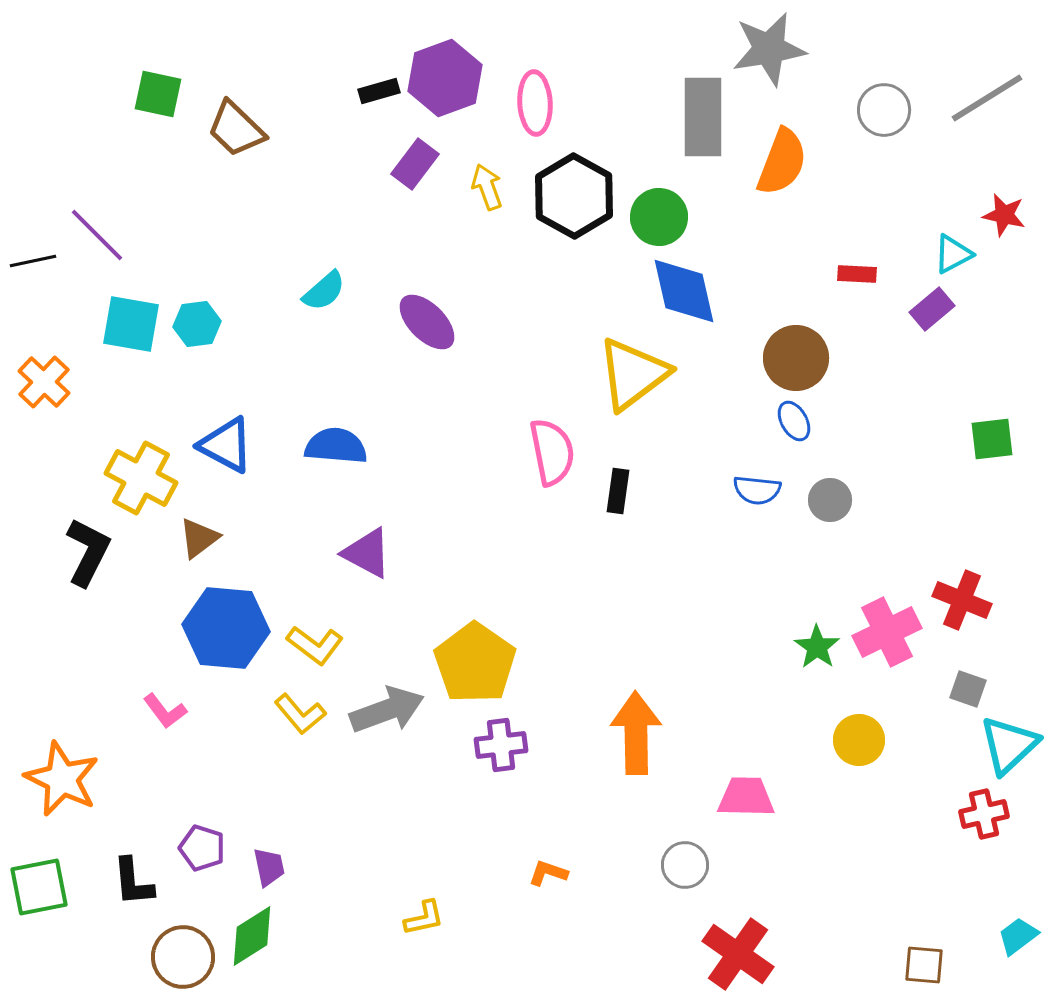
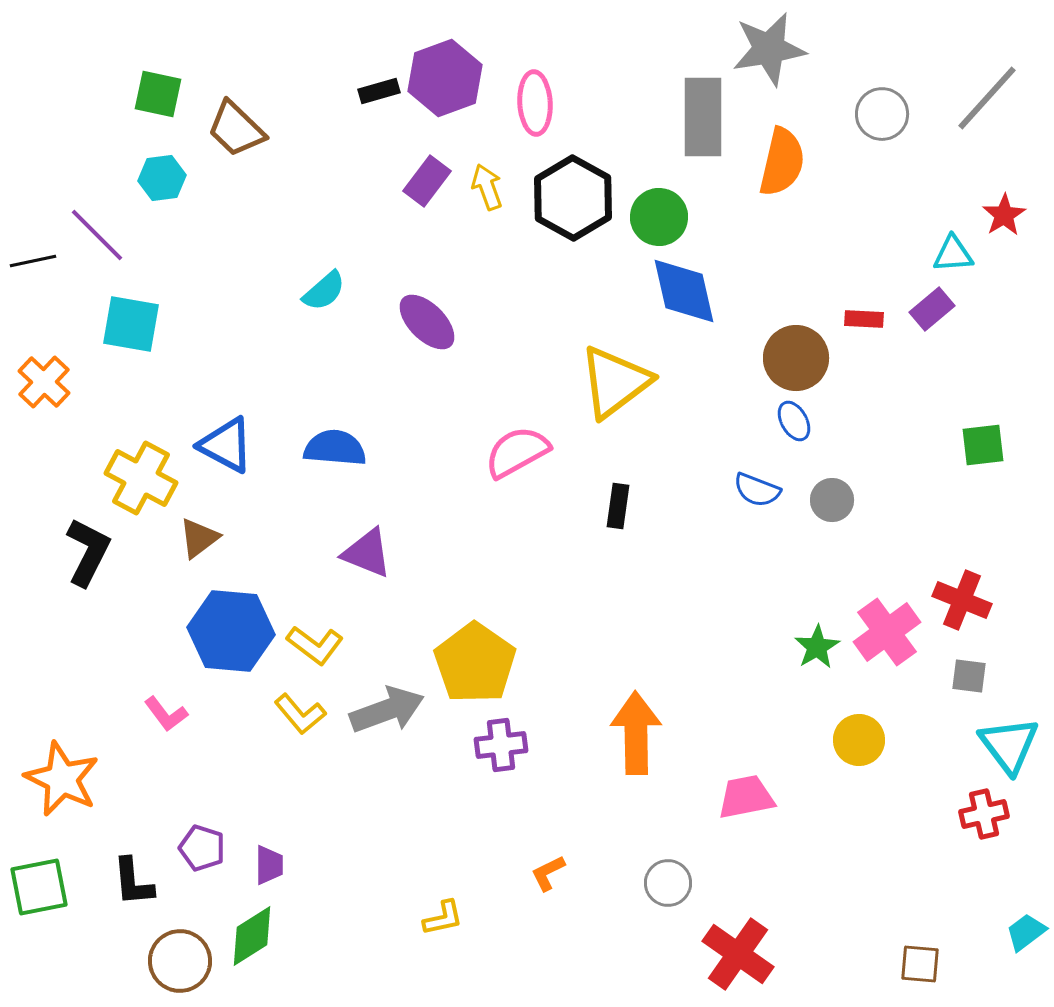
gray line at (987, 98): rotated 16 degrees counterclockwise
gray circle at (884, 110): moved 2 px left, 4 px down
orange semicircle at (782, 162): rotated 8 degrees counterclockwise
purple rectangle at (415, 164): moved 12 px right, 17 px down
black hexagon at (574, 196): moved 1 px left, 2 px down
red star at (1004, 215): rotated 27 degrees clockwise
cyan triangle at (953, 254): rotated 24 degrees clockwise
red rectangle at (857, 274): moved 7 px right, 45 px down
cyan hexagon at (197, 324): moved 35 px left, 146 px up
yellow triangle at (633, 374): moved 18 px left, 8 px down
green square at (992, 439): moved 9 px left, 6 px down
blue semicircle at (336, 446): moved 1 px left, 2 px down
pink semicircle at (552, 452): moved 35 px left; rotated 108 degrees counterclockwise
blue semicircle at (757, 490): rotated 15 degrees clockwise
black rectangle at (618, 491): moved 15 px down
gray circle at (830, 500): moved 2 px right
purple triangle at (367, 553): rotated 6 degrees counterclockwise
blue hexagon at (226, 628): moved 5 px right, 3 px down
pink cross at (887, 632): rotated 10 degrees counterclockwise
green star at (817, 647): rotated 6 degrees clockwise
gray square at (968, 689): moved 1 px right, 13 px up; rotated 12 degrees counterclockwise
pink L-shape at (165, 711): moved 1 px right, 3 px down
cyan triangle at (1009, 745): rotated 24 degrees counterclockwise
pink trapezoid at (746, 797): rotated 12 degrees counterclockwise
gray circle at (685, 865): moved 17 px left, 18 px down
purple trapezoid at (269, 867): moved 2 px up; rotated 12 degrees clockwise
orange L-shape at (548, 873): rotated 45 degrees counterclockwise
yellow L-shape at (424, 918): moved 19 px right
cyan trapezoid at (1018, 936): moved 8 px right, 4 px up
brown circle at (183, 957): moved 3 px left, 4 px down
brown square at (924, 965): moved 4 px left, 1 px up
